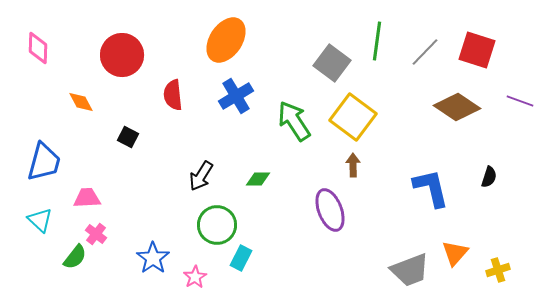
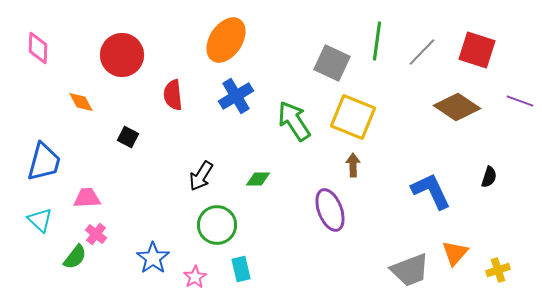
gray line: moved 3 px left
gray square: rotated 12 degrees counterclockwise
yellow square: rotated 15 degrees counterclockwise
blue L-shape: moved 3 px down; rotated 12 degrees counterclockwise
cyan rectangle: moved 11 px down; rotated 40 degrees counterclockwise
